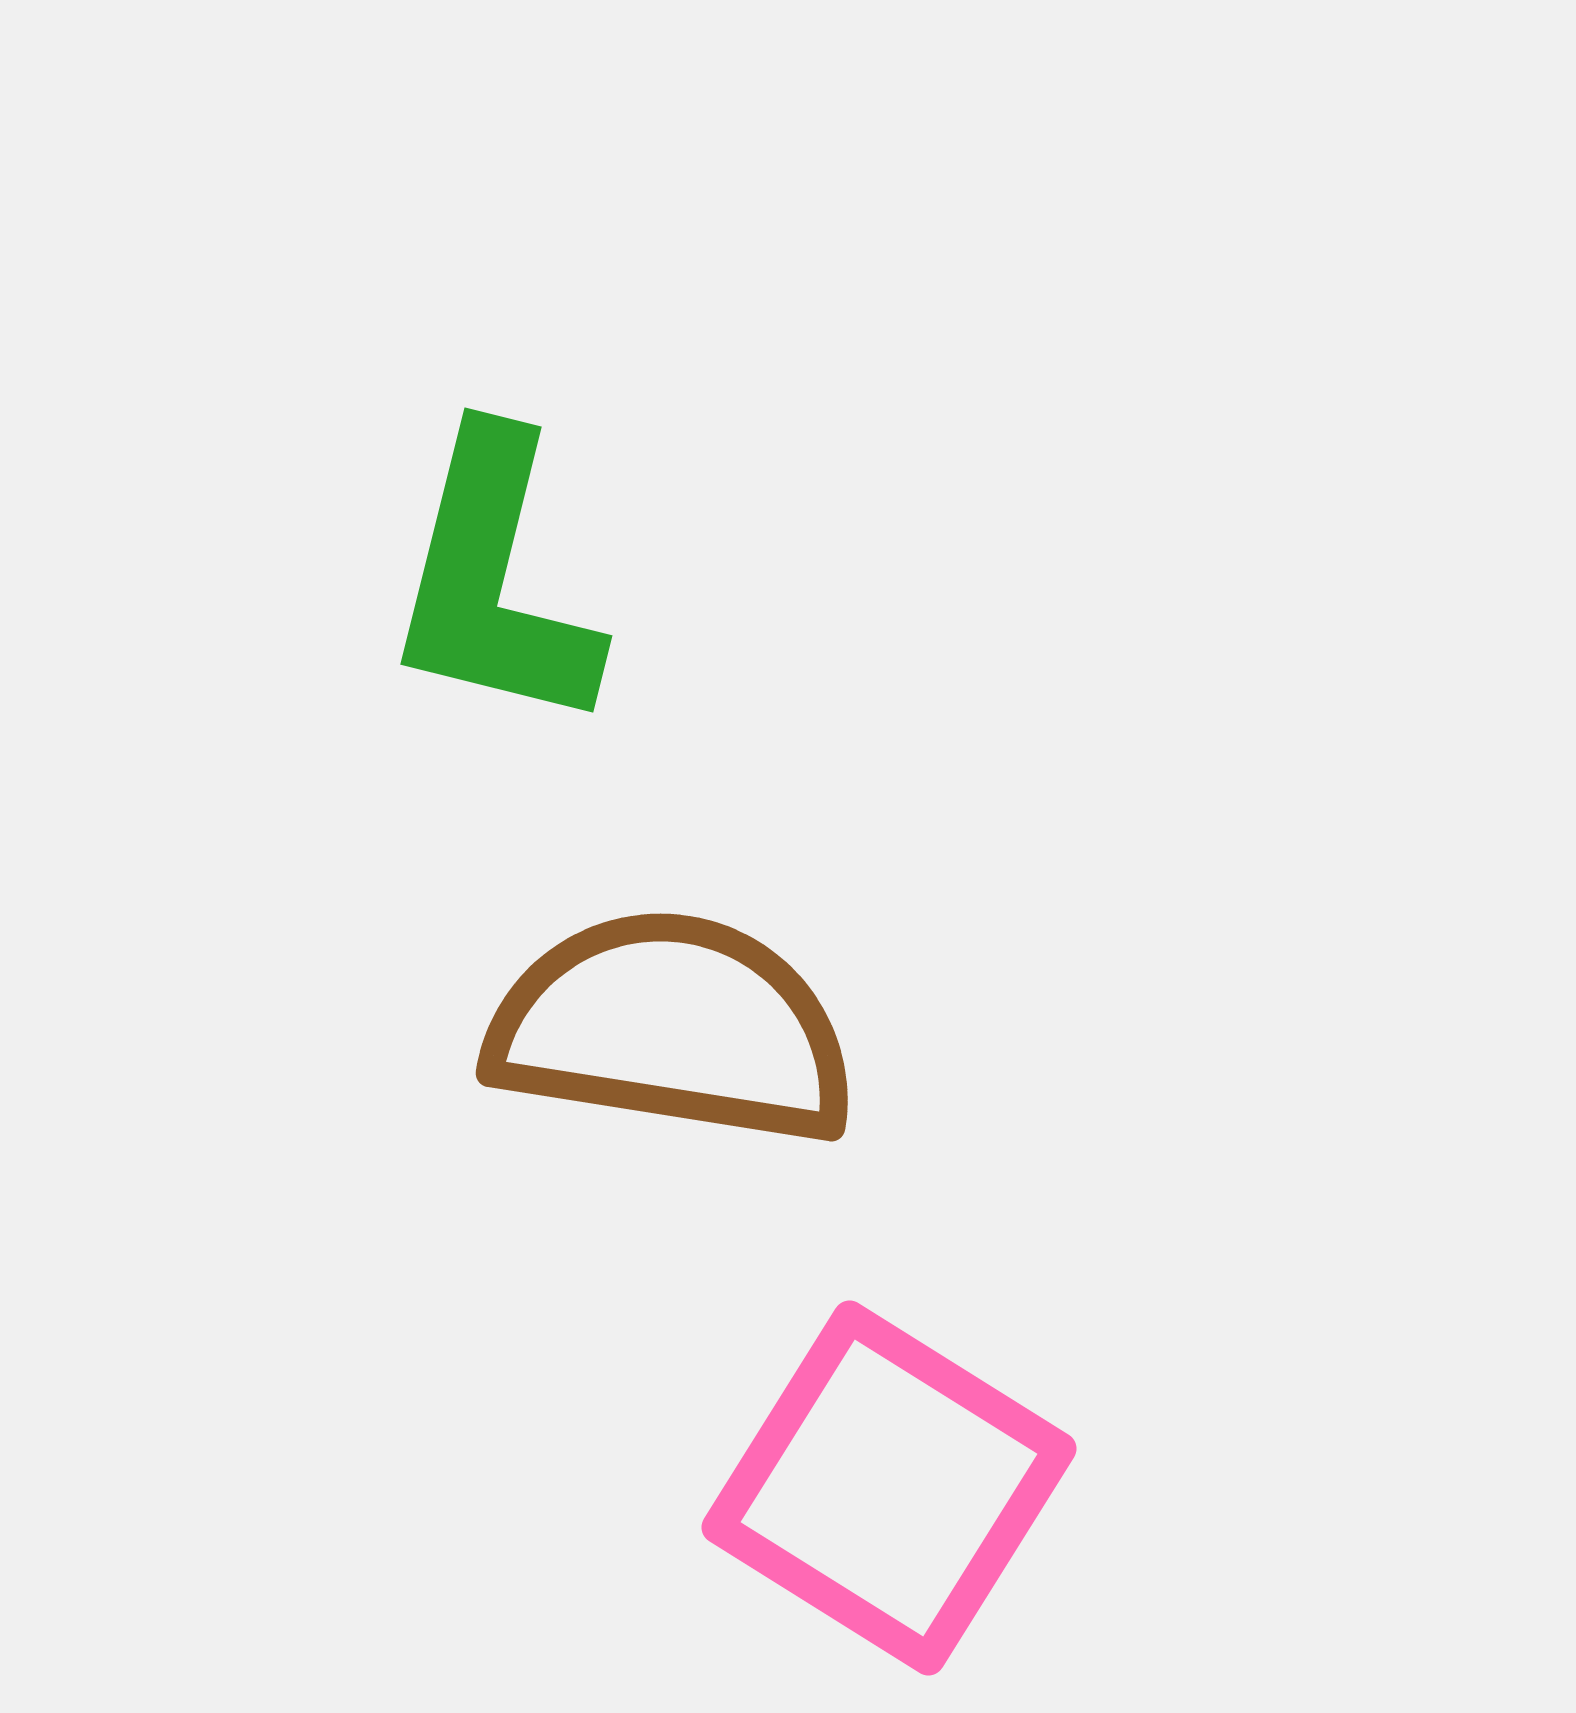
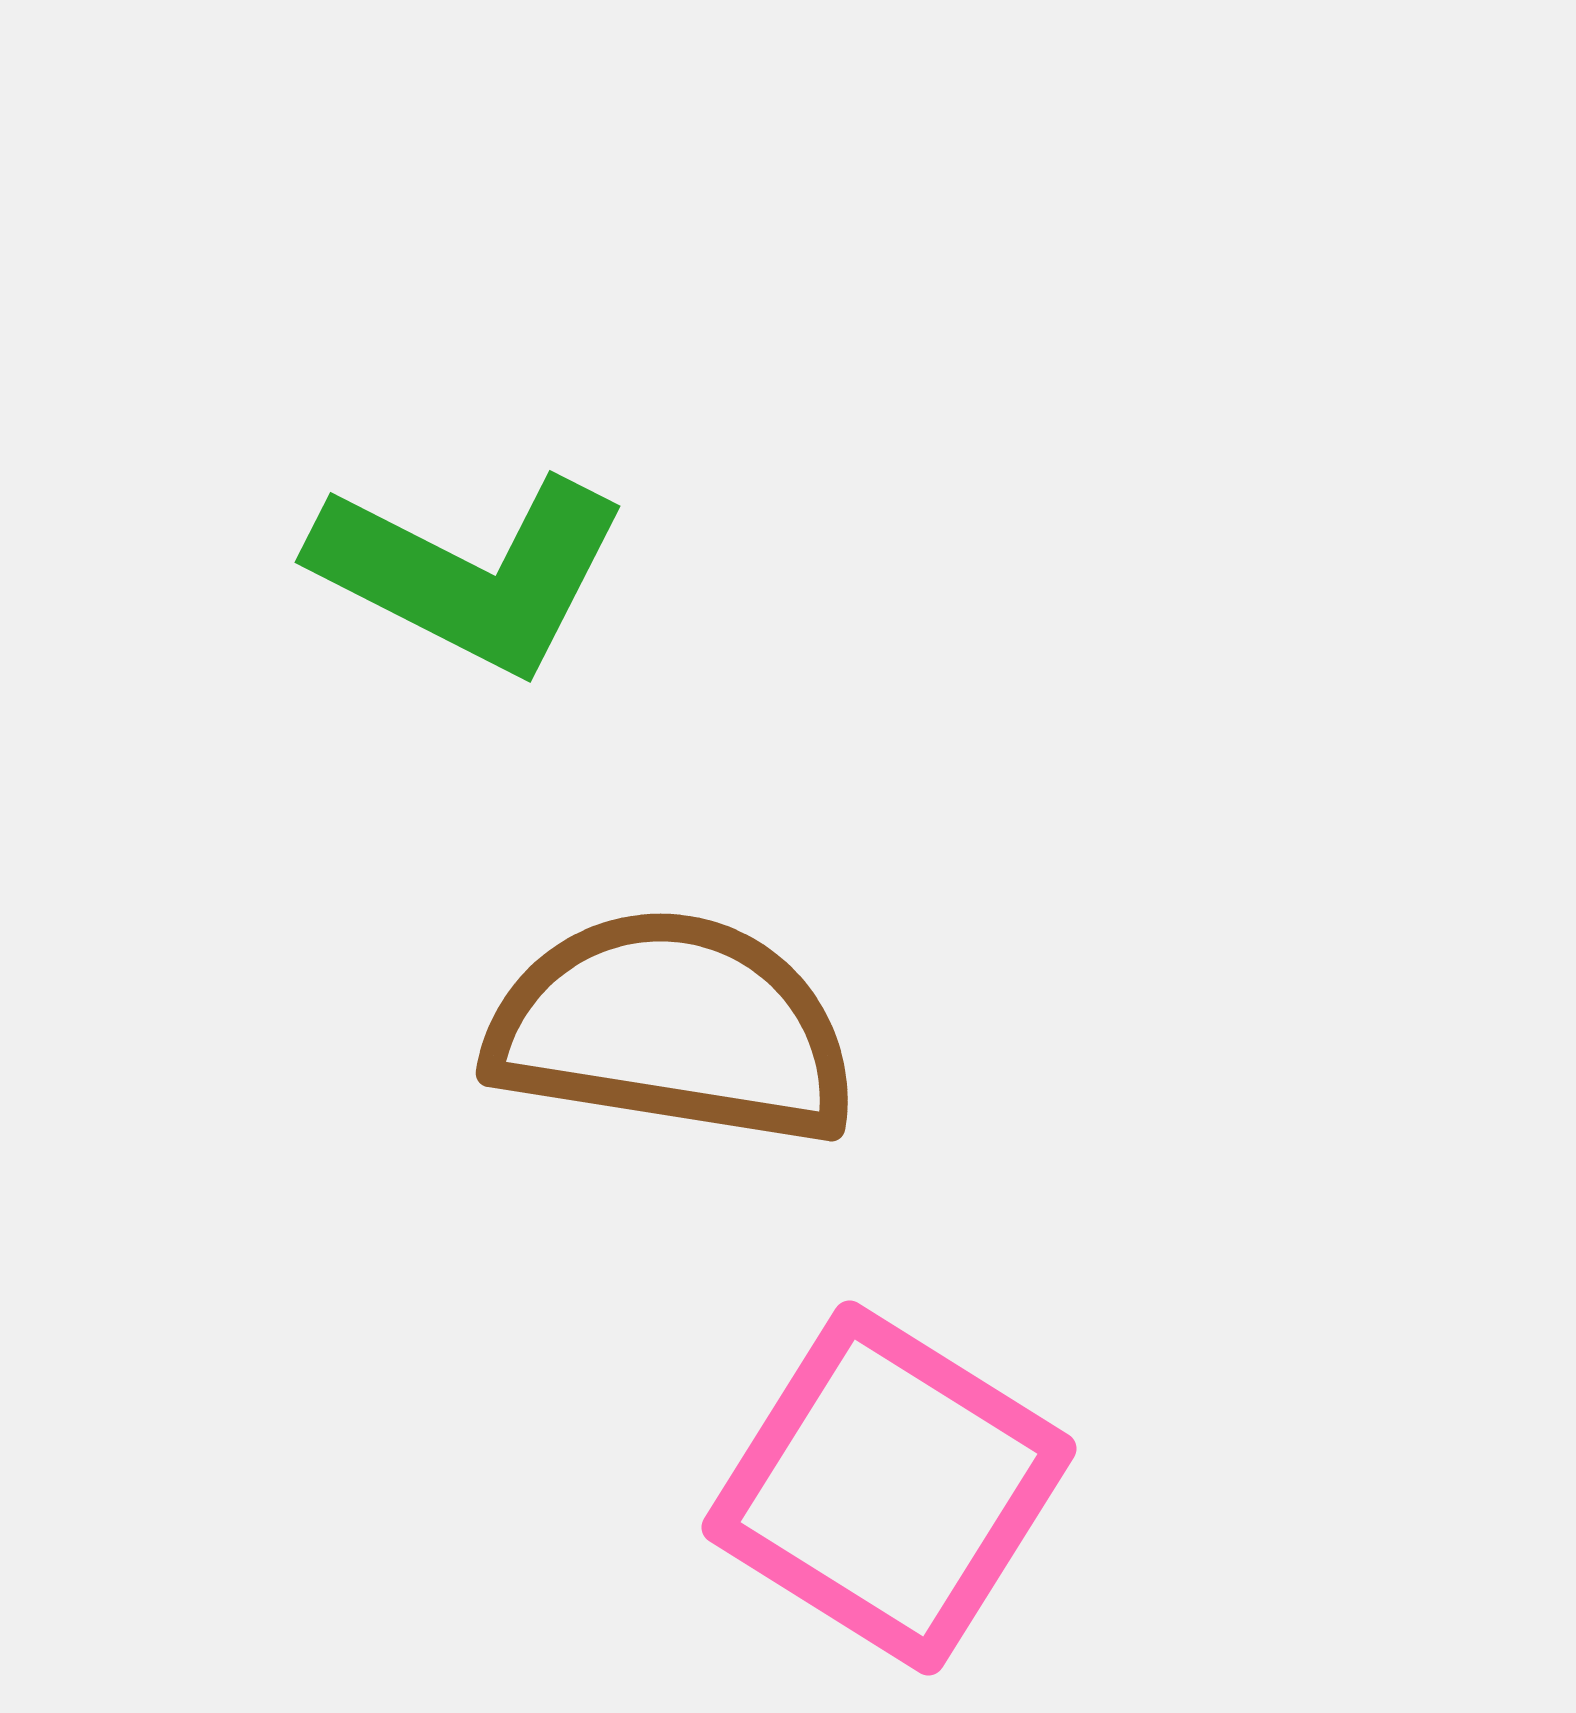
green L-shape: moved 24 px left, 8 px up; rotated 77 degrees counterclockwise
